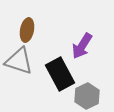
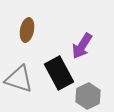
gray triangle: moved 18 px down
black rectangle: moved 1 px left, 1 px up
gray hexagon: moved 1 px right
